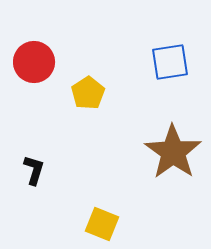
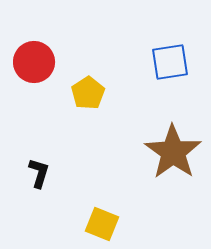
black L-shape: moved 5 px right, 3 px down
